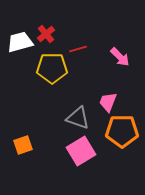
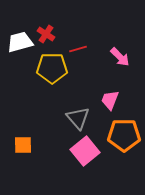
red cross: rotated 18 degrees counterclockwise
pink trapezoid: moved 2 px right, 2 px up
gray triangle: rotated 30 degrees clockwise
orange pentagon: moved 2 px right, 4 px down
orange square: rotated 18 degrees clockwise
pink square: moved 4 px right; rotated 8 degrees counterclockwise
